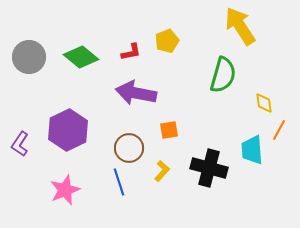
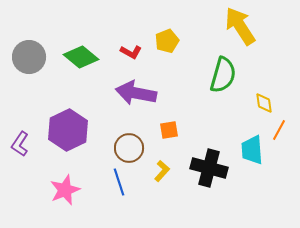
red L-shape: rotated 40 degrees clockwise
